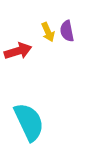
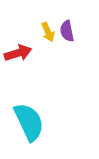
red arrow: moved 2 px down
